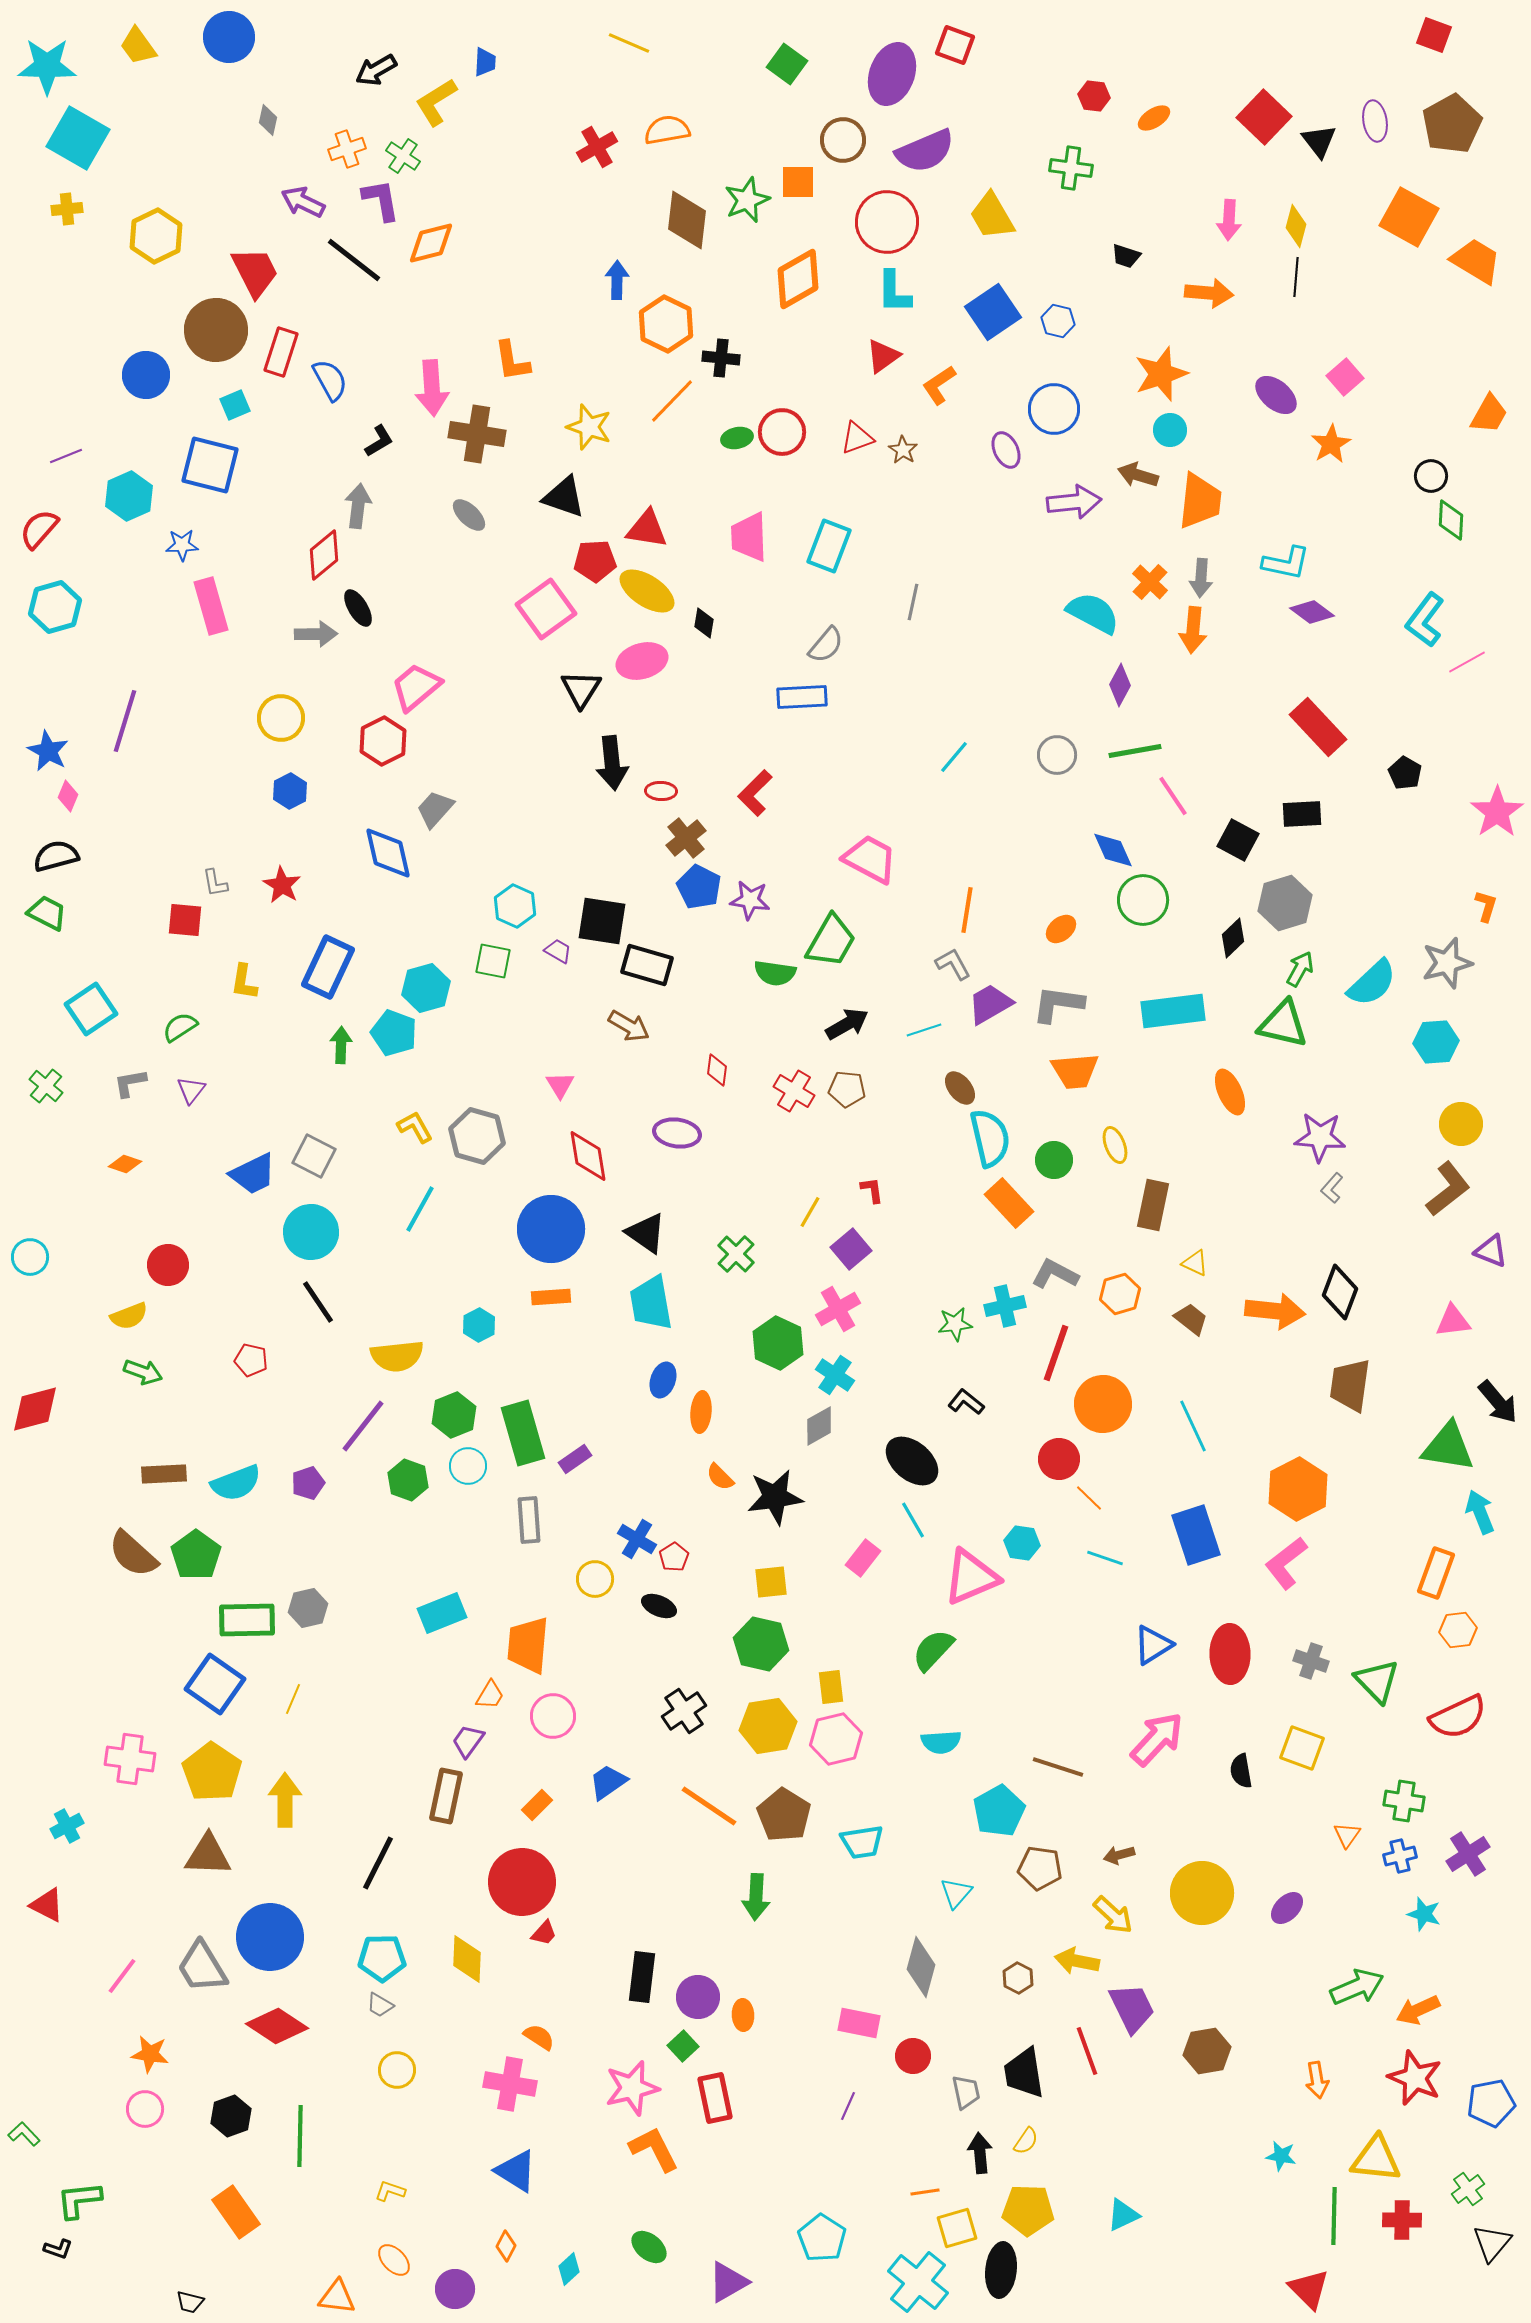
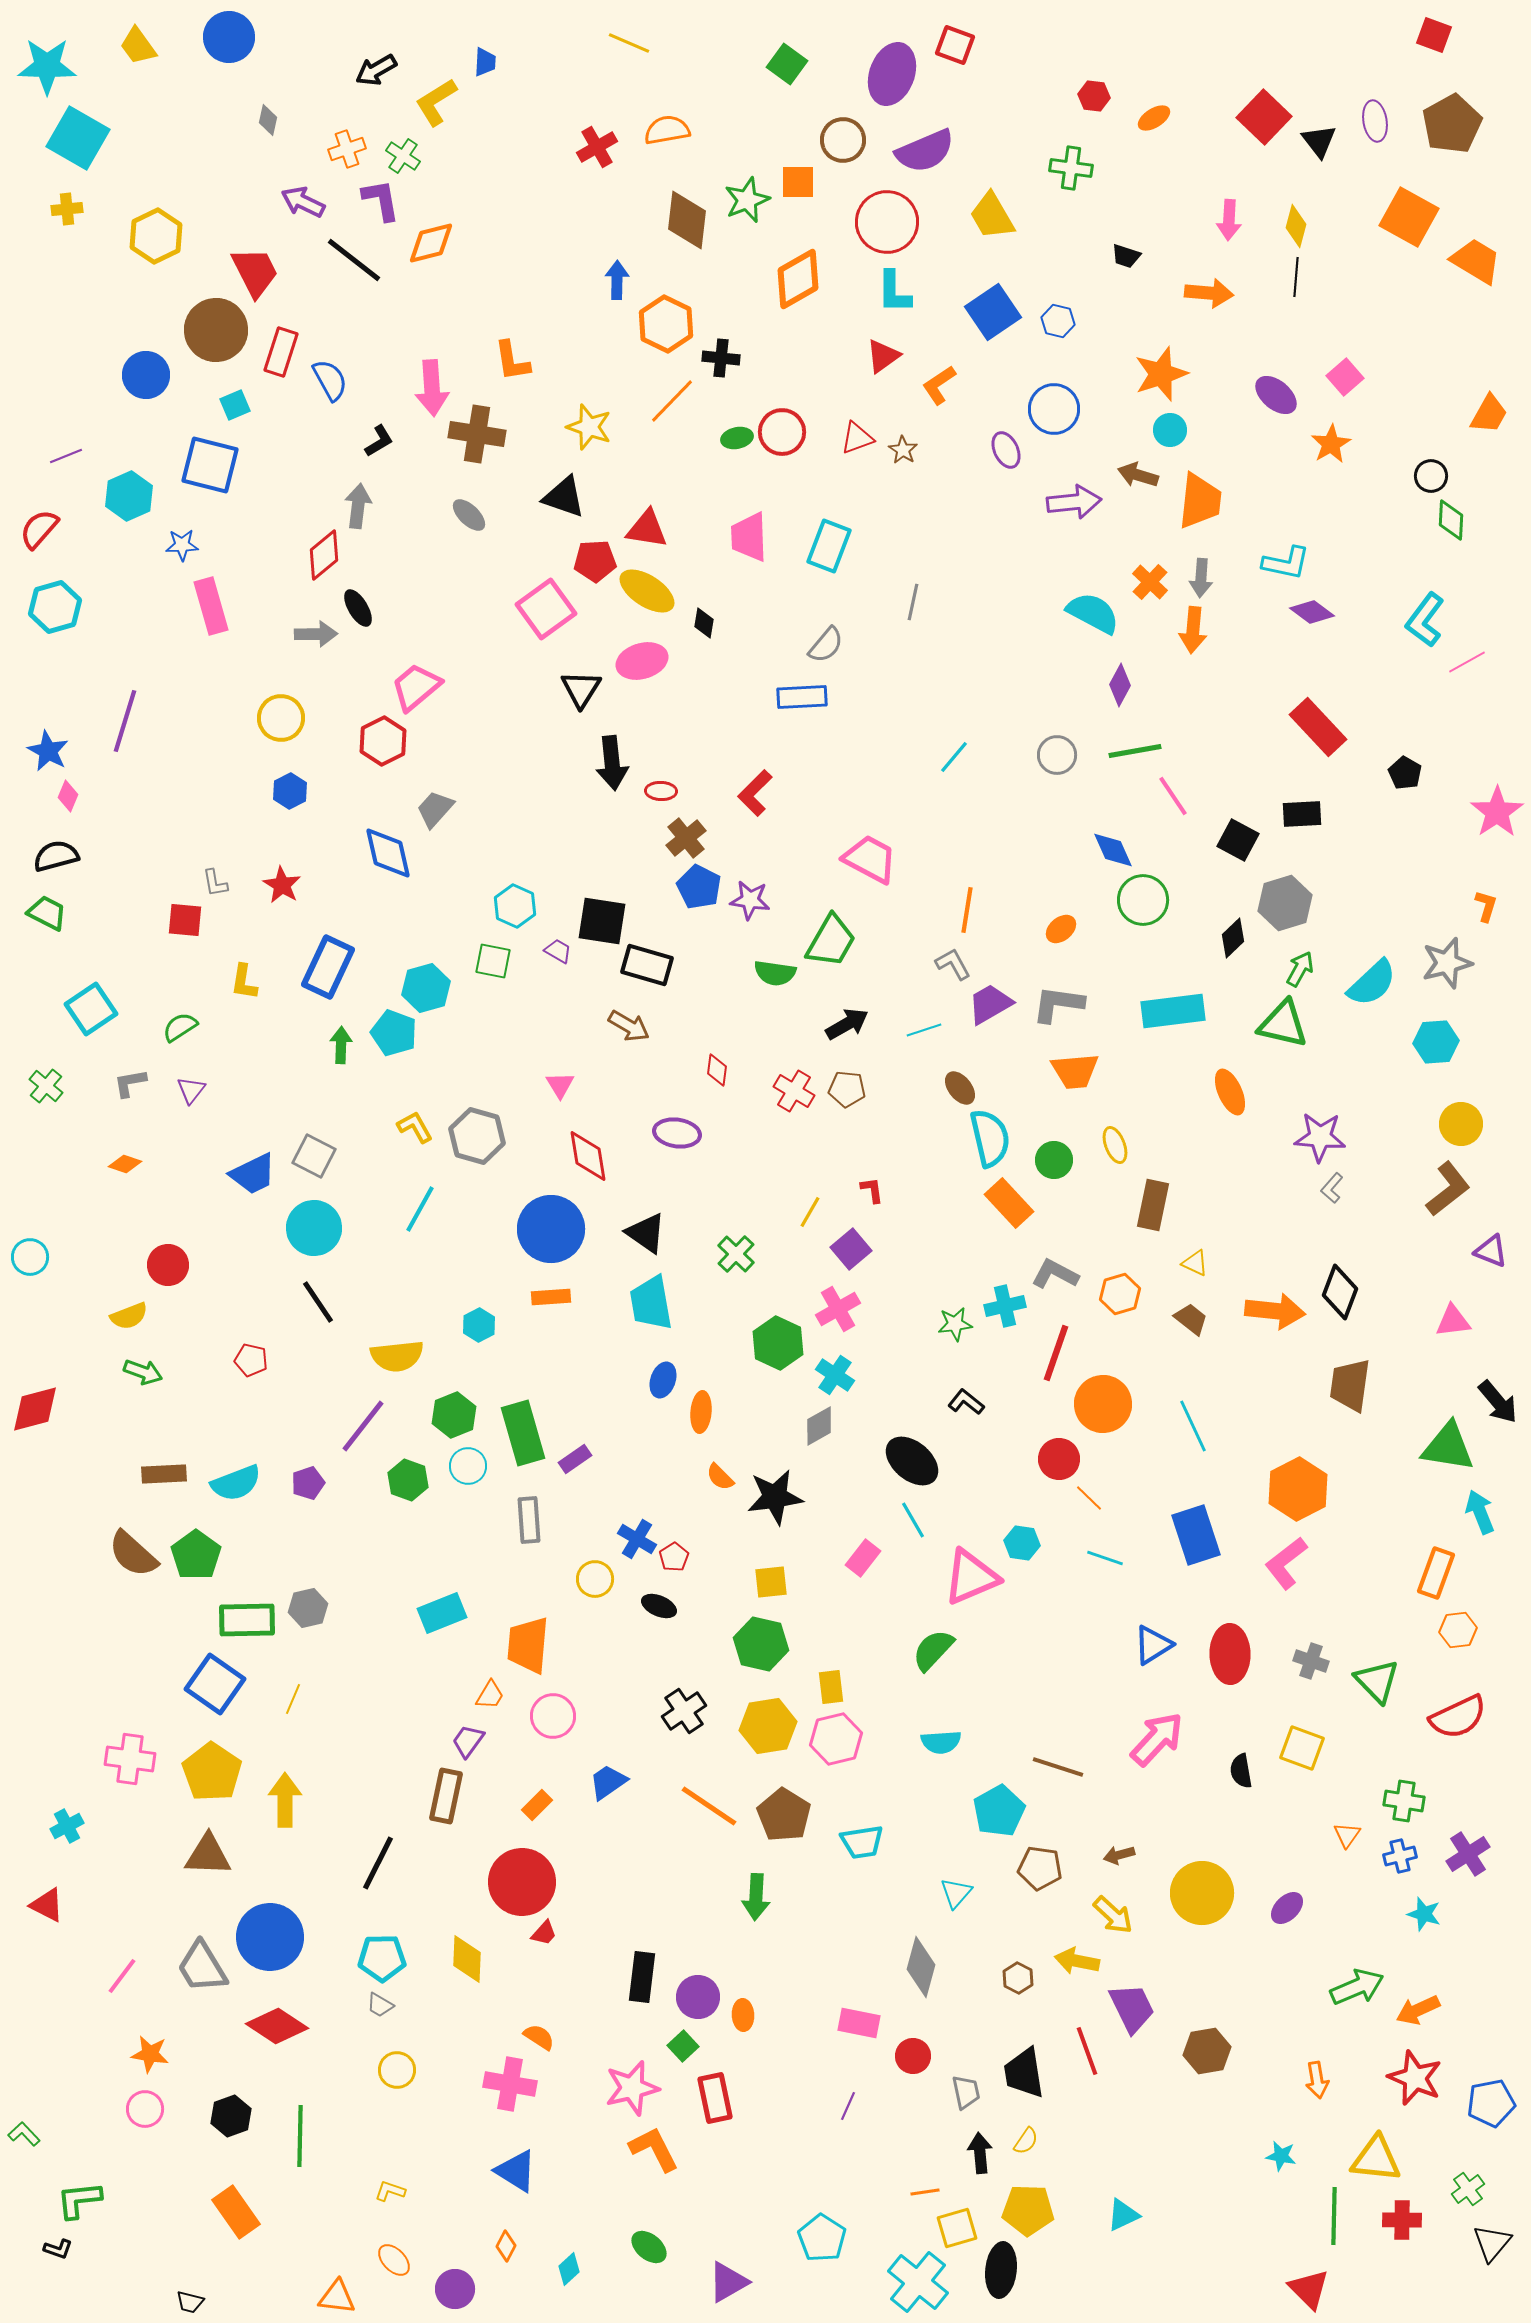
cyan circle at (311, 1232): moved 3 px right, 4 px up
